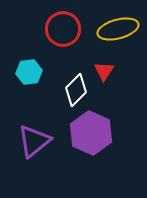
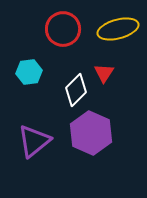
red triangle: moved 2 px down
